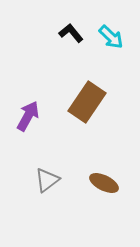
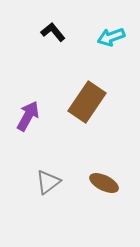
black L-shape: moved 18 px left, 1 px up
cyan arrow: rotated 116 degrees clockwise
gray triangle: moved 1 px right, 2 px down
